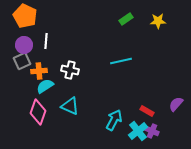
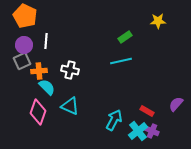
green rectangle: moved 1 px left, 18 px down
cyan semicircle: moved 2 px right, 1 px down; rotated 78 degrees clockwise
